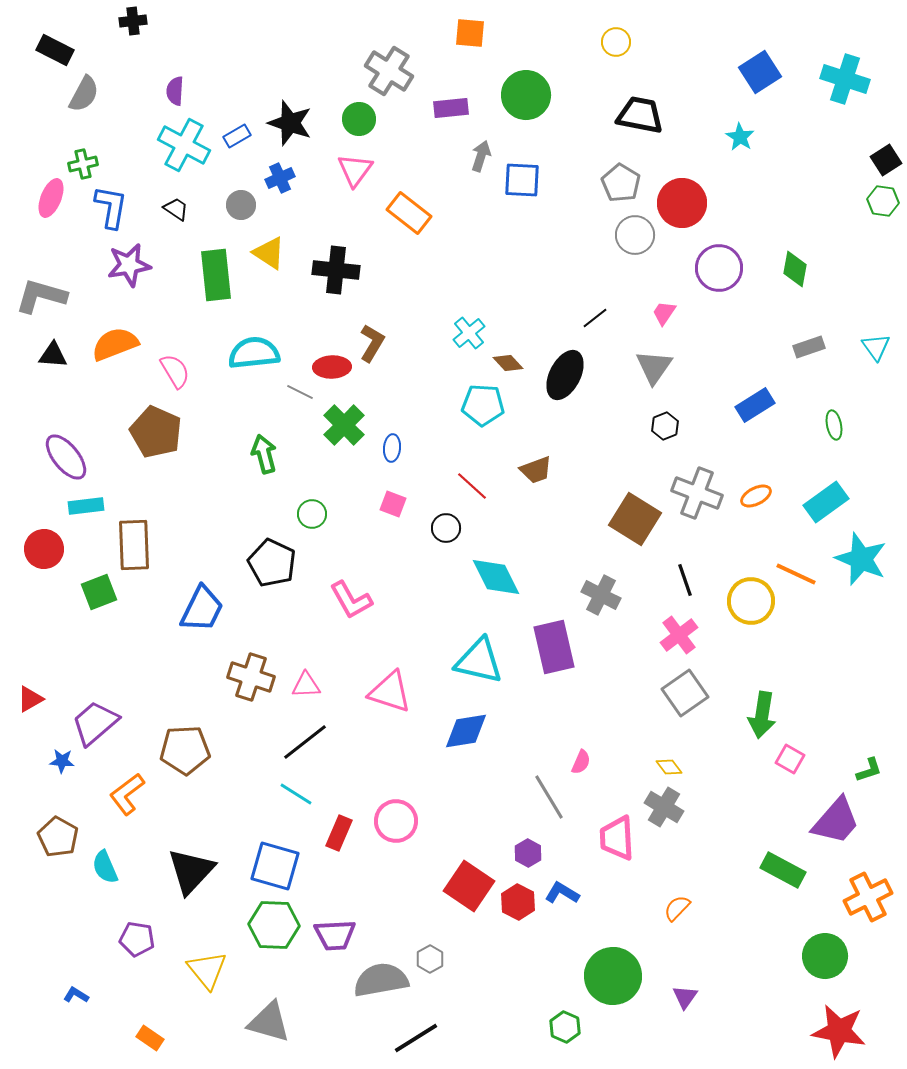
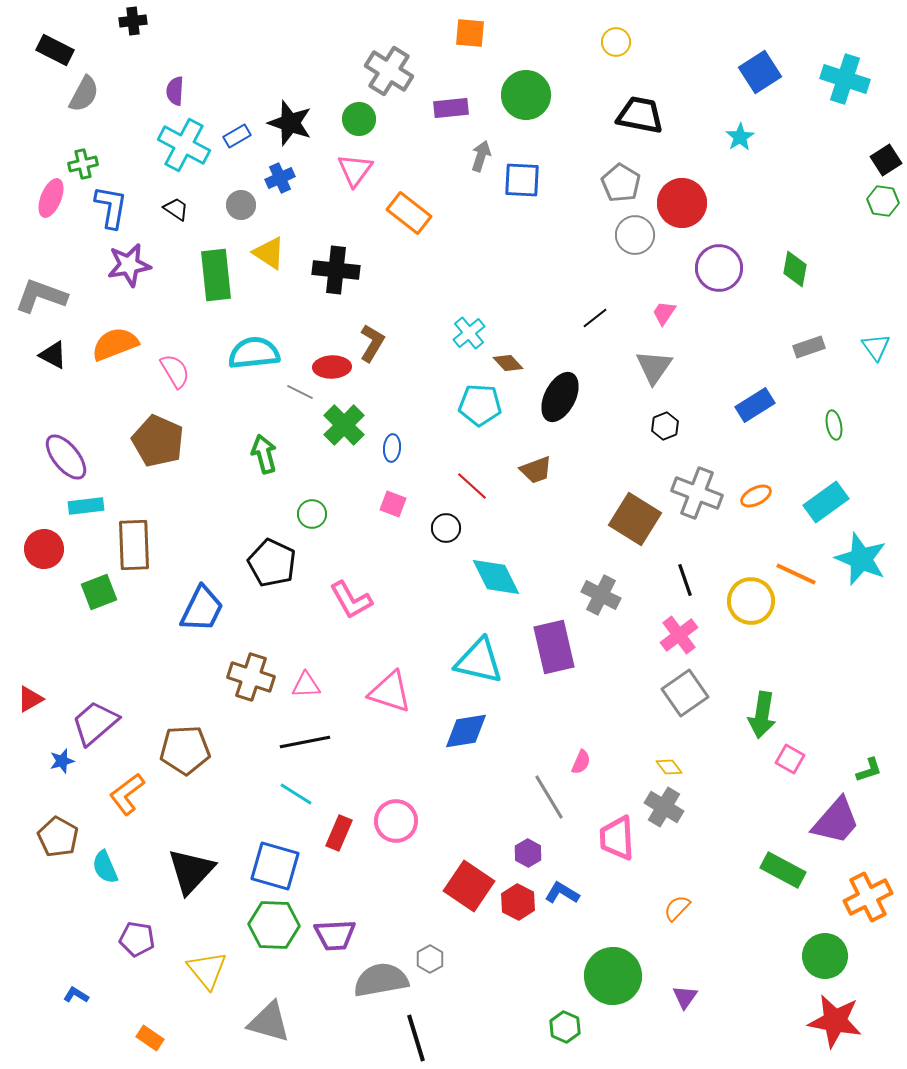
cyan star at (740, 137): rotated 8 degrees clockwise
gray L-shape at (41, 296): rotated 4 degrees clockwise
black triangle at (53, 355): rotated 24 degrees clockwise
black ellipse at (565, 375): moved 5 px left, 22 px down
cyan pentagon at (483, 405): moved 3 px left
brown pentagon at (156, 432): moved 2 px right, 9 px down
black line at (305, 742): rotated 27 degrees clockwise
blue star at (62, 761): rotated 20 degrees counterclockwise
red star at (839, 1031): moved 4 px left, 10 px up
black line at (416, 1038): rotated 75 degrees counterclockwise
